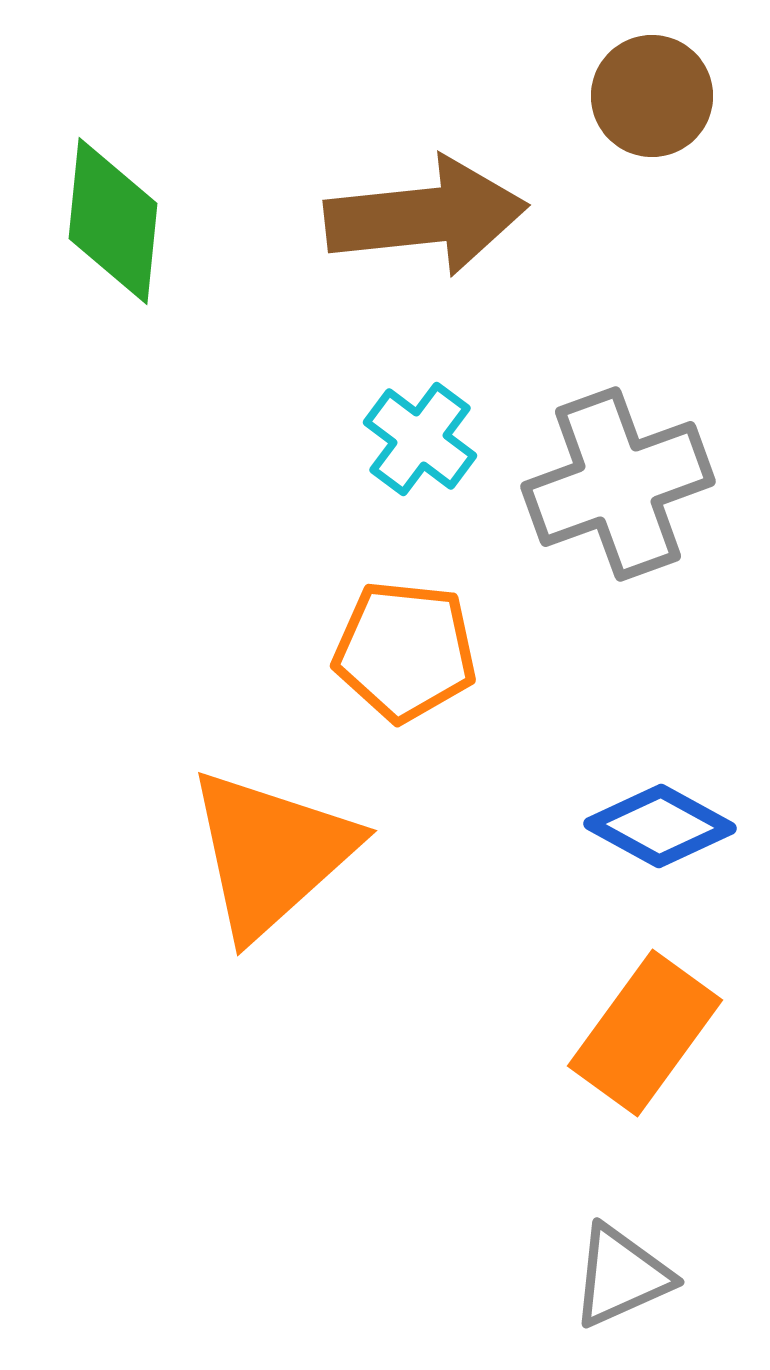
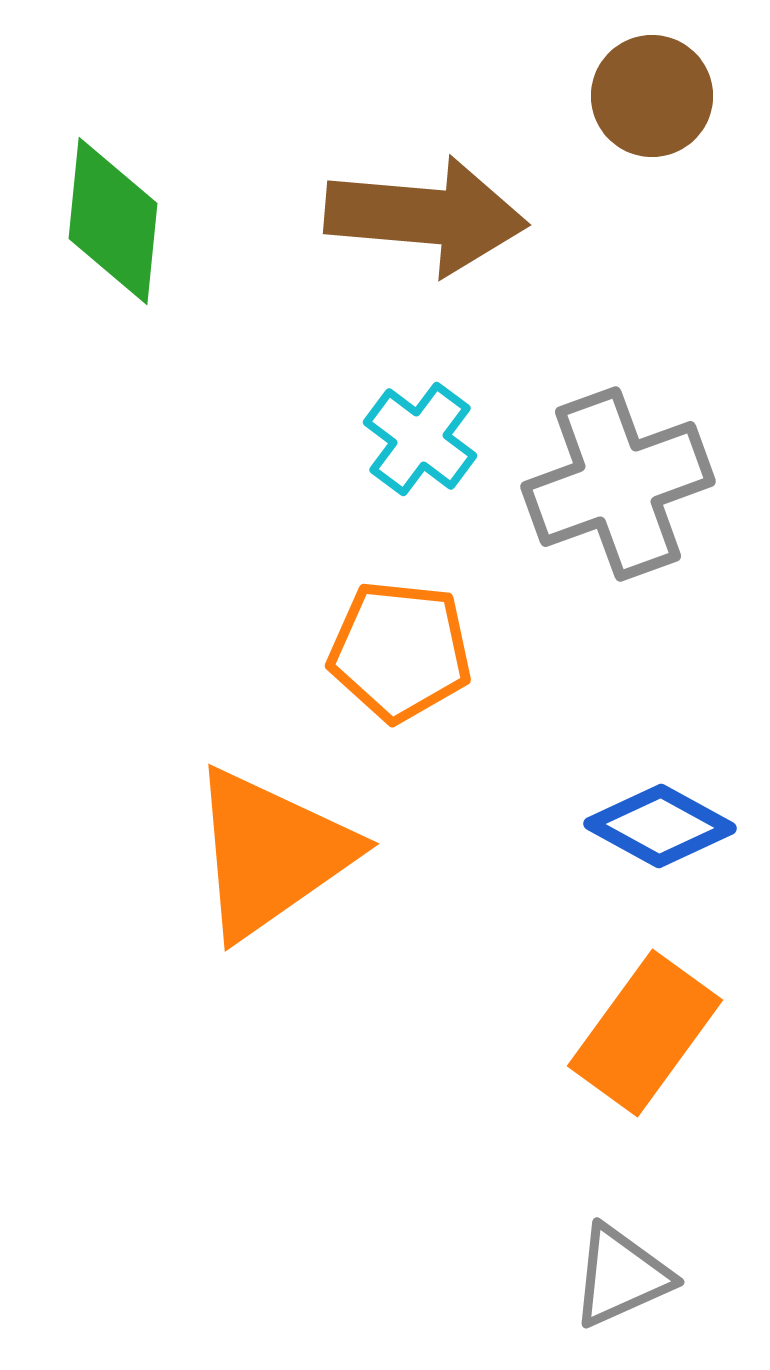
brown arrow: rotated 11 degrees clockwise
orange pentagon: moved 5 px left
orange triangle: rotated 7 degrees clockwise
